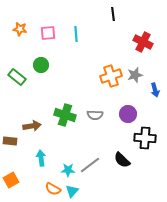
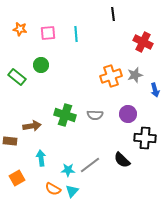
orange square: moved 6 px right, 2 px up
